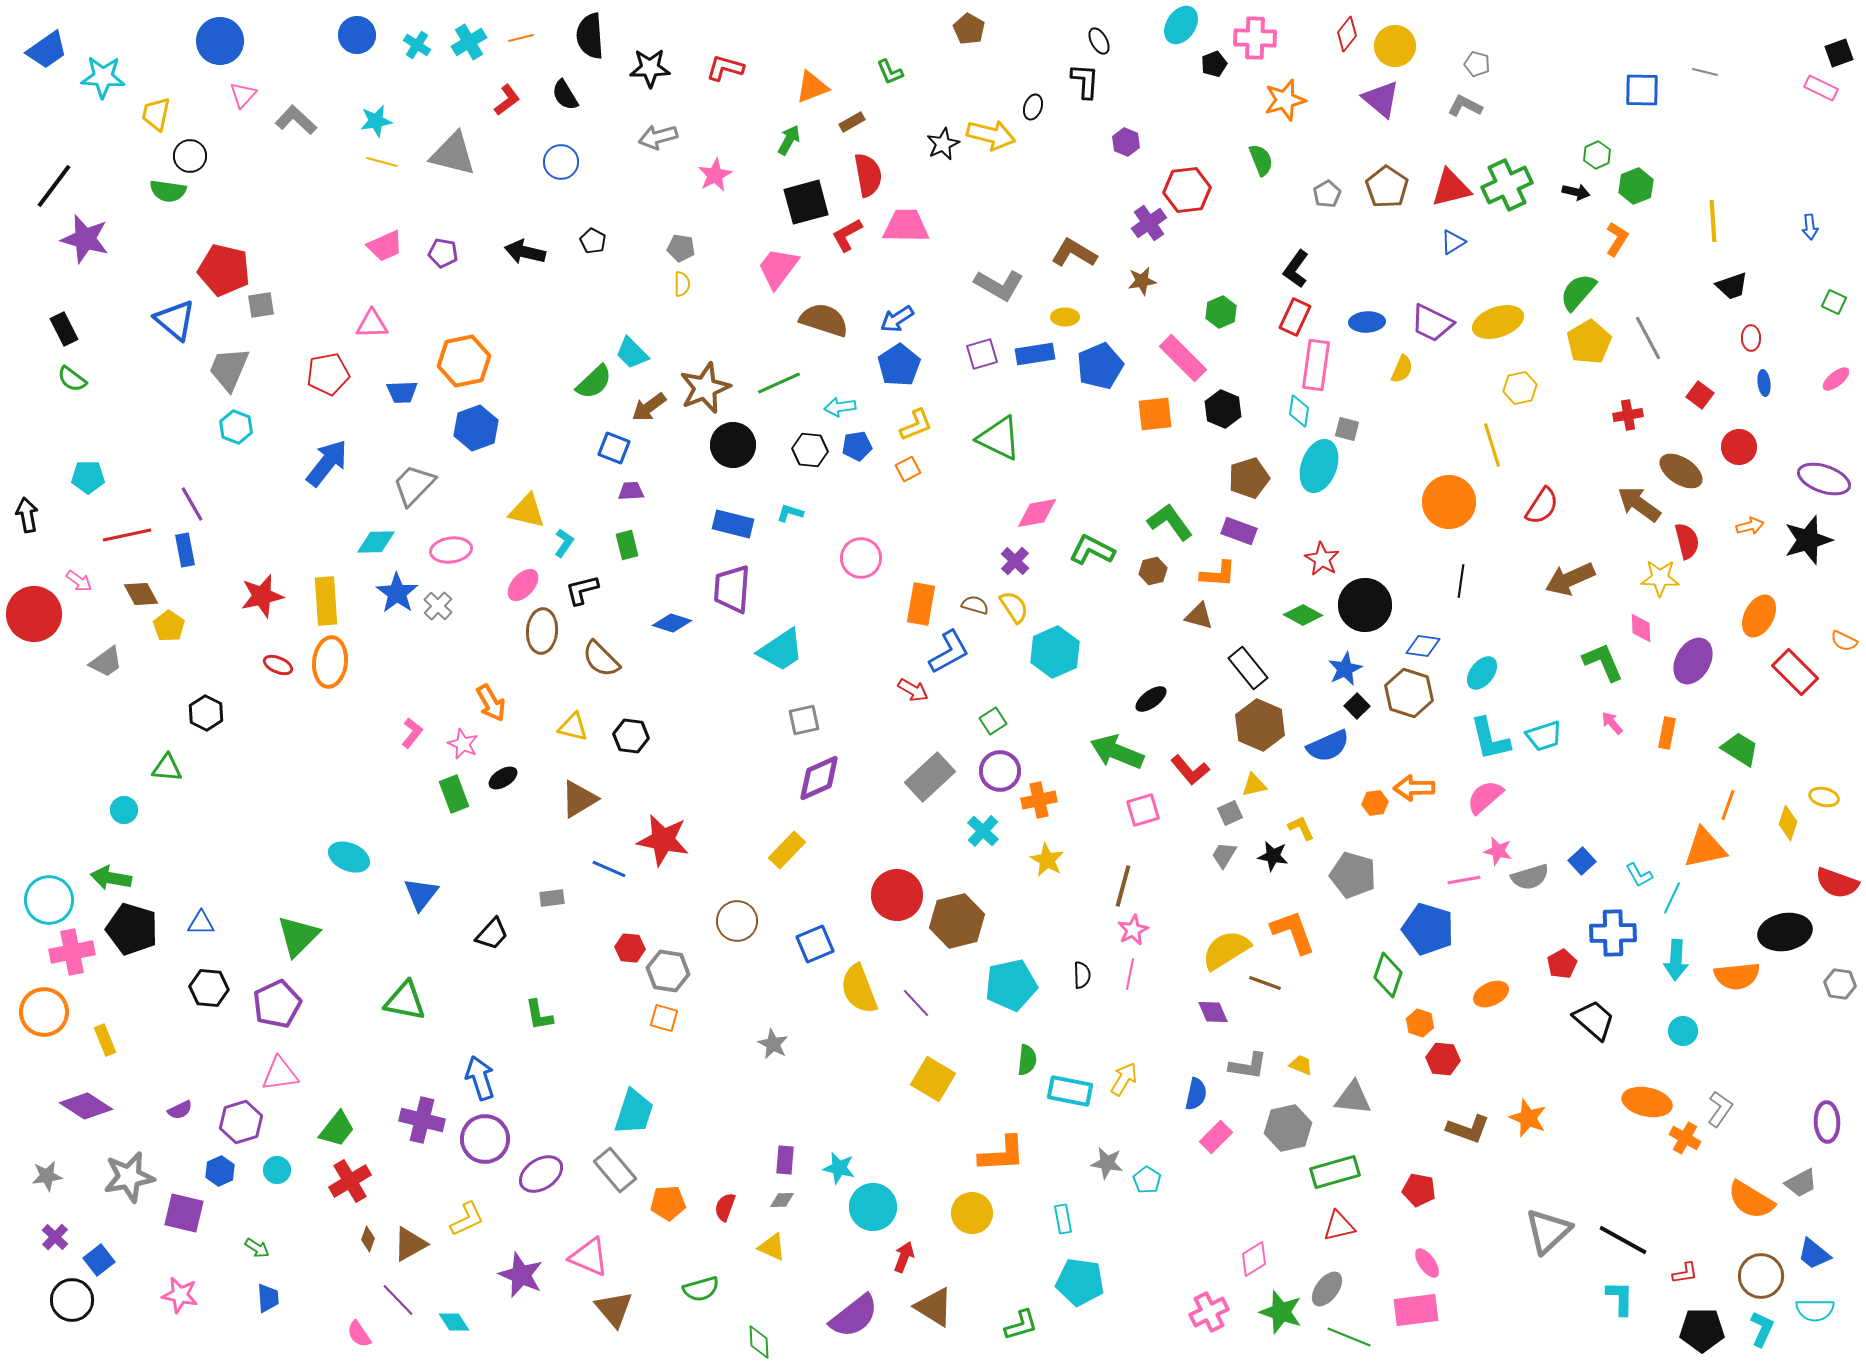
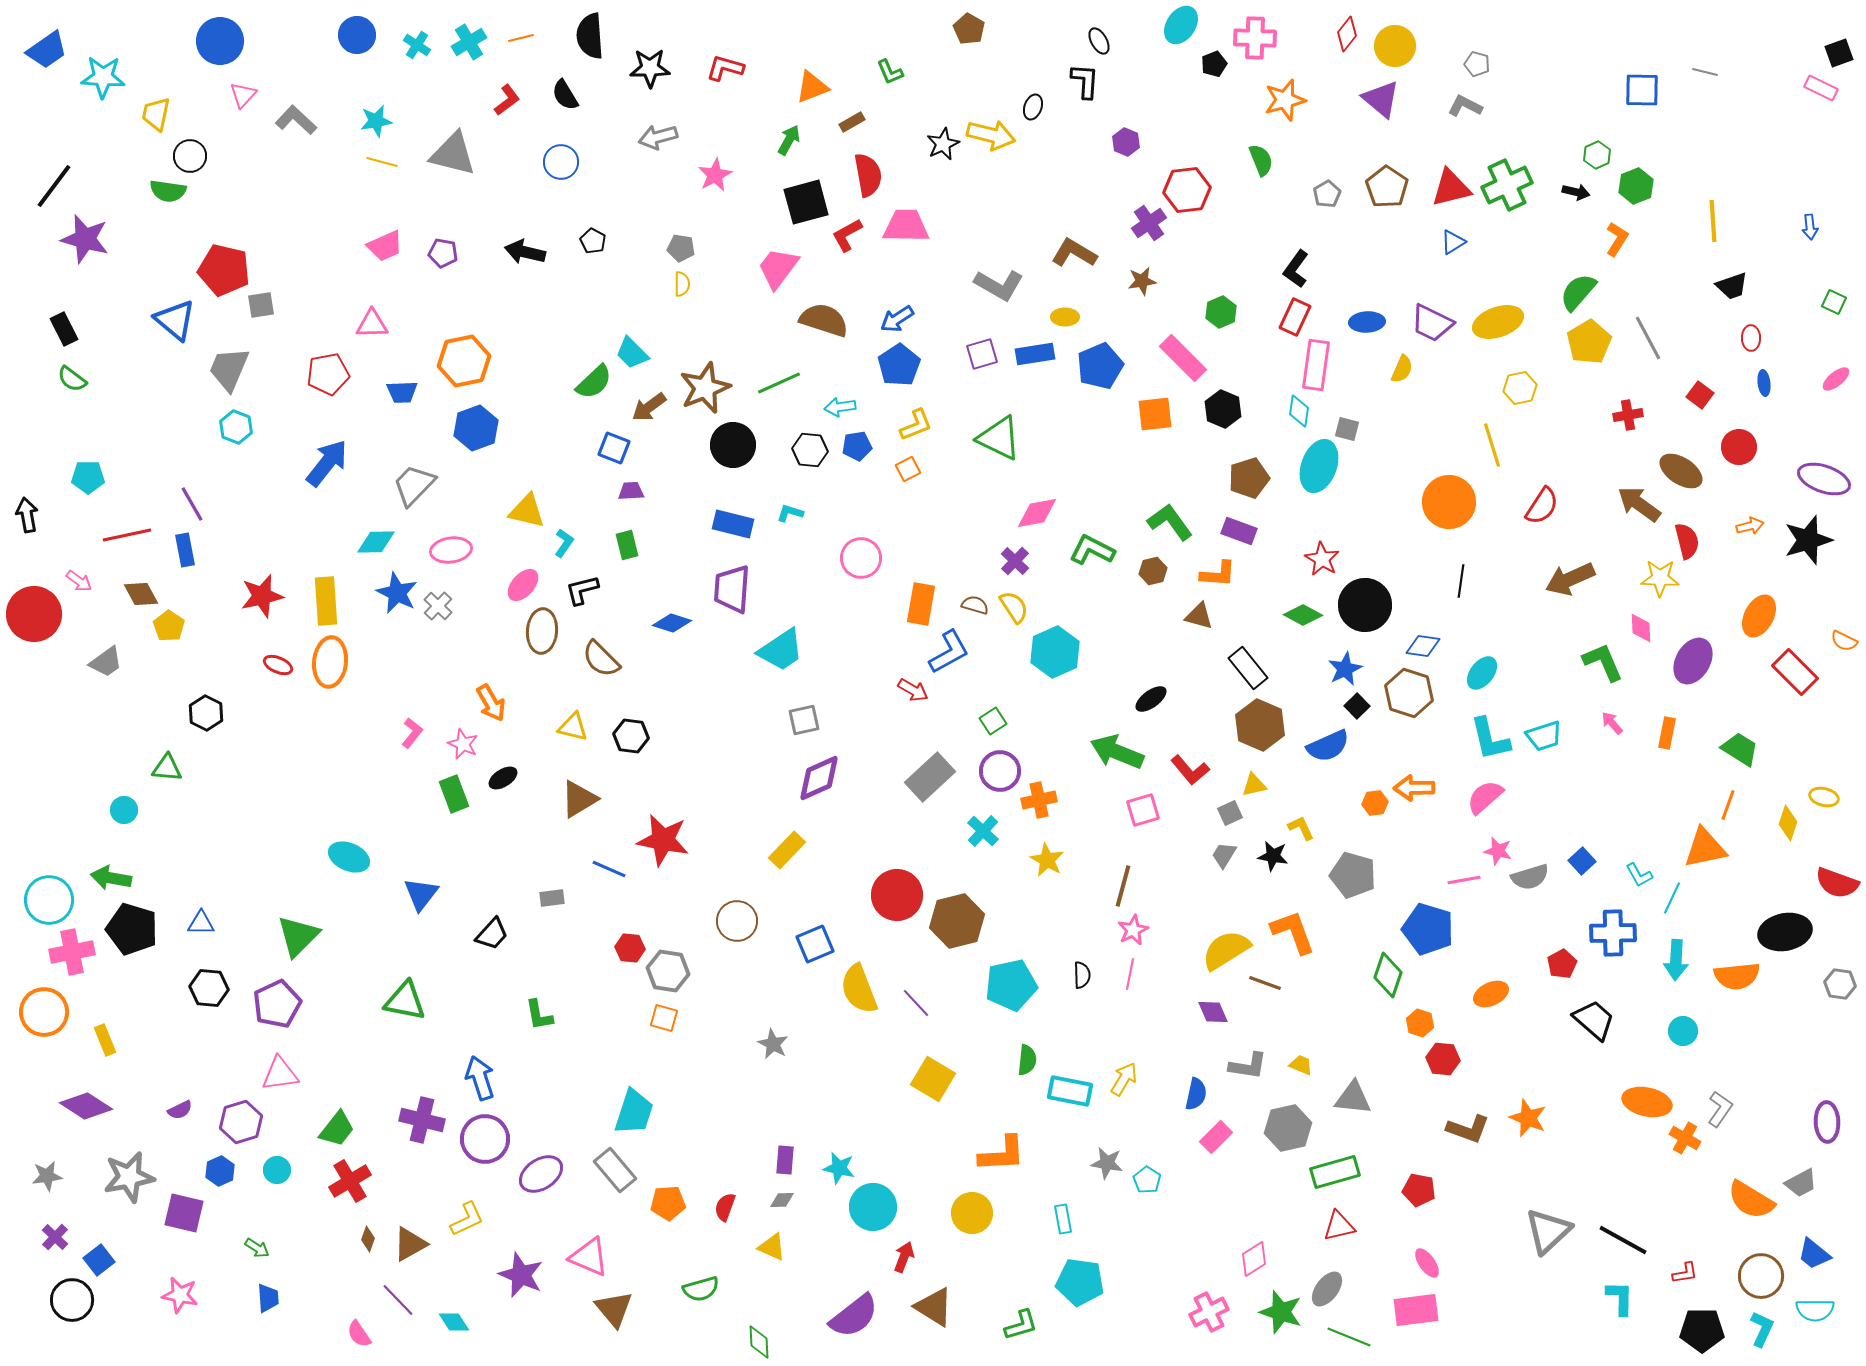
blue star at (397, 593): rotated 9 degrees counterclockwise
